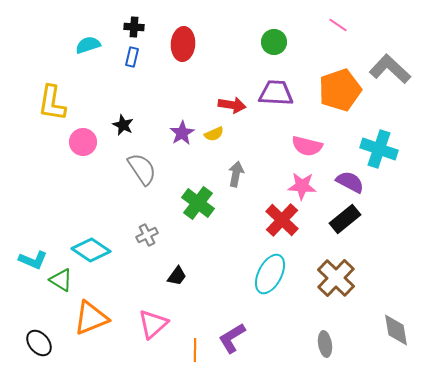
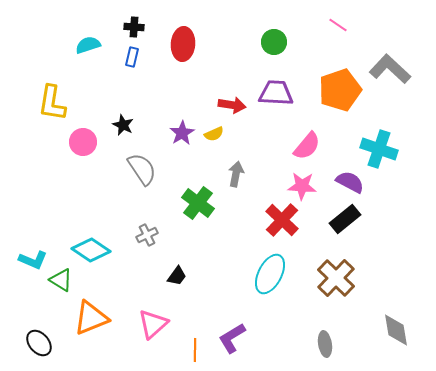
pink semicircle: rotated 64 degrees counterclockwise
